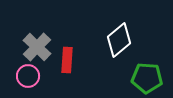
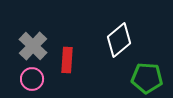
gray cross: moved 4 px left, 1 px up
pink circle: moved 4 px right, 3 px down
